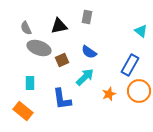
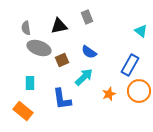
gray rectangle: rotated 32 degrees counterclockwise
gray semicircle: rotated 16 degrees clockwise
cyan arrow: moved 1 px left
